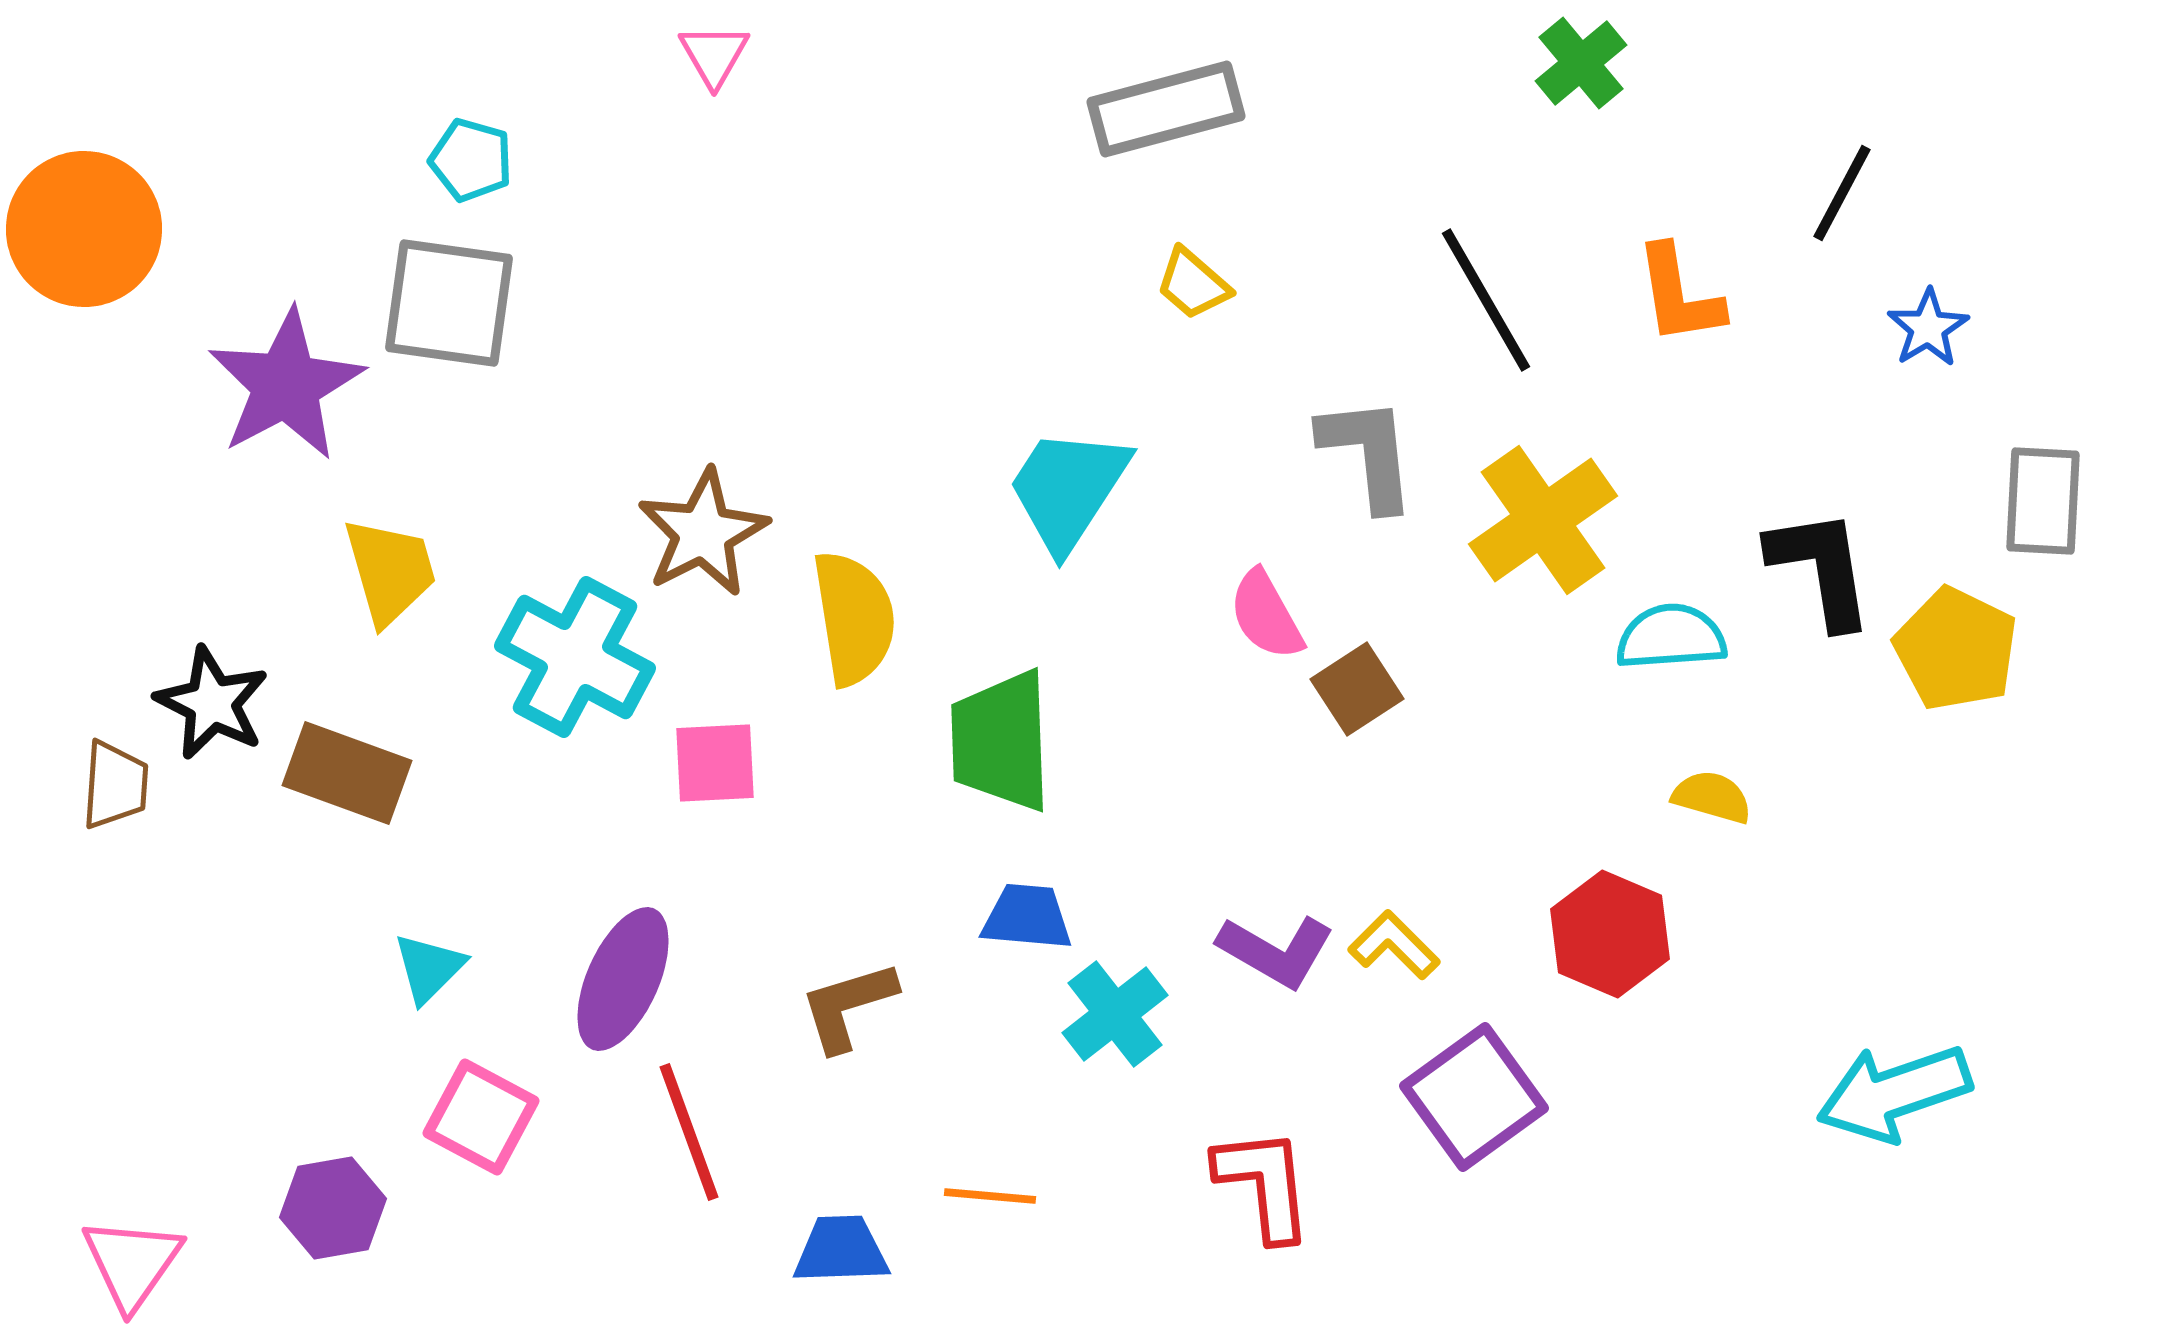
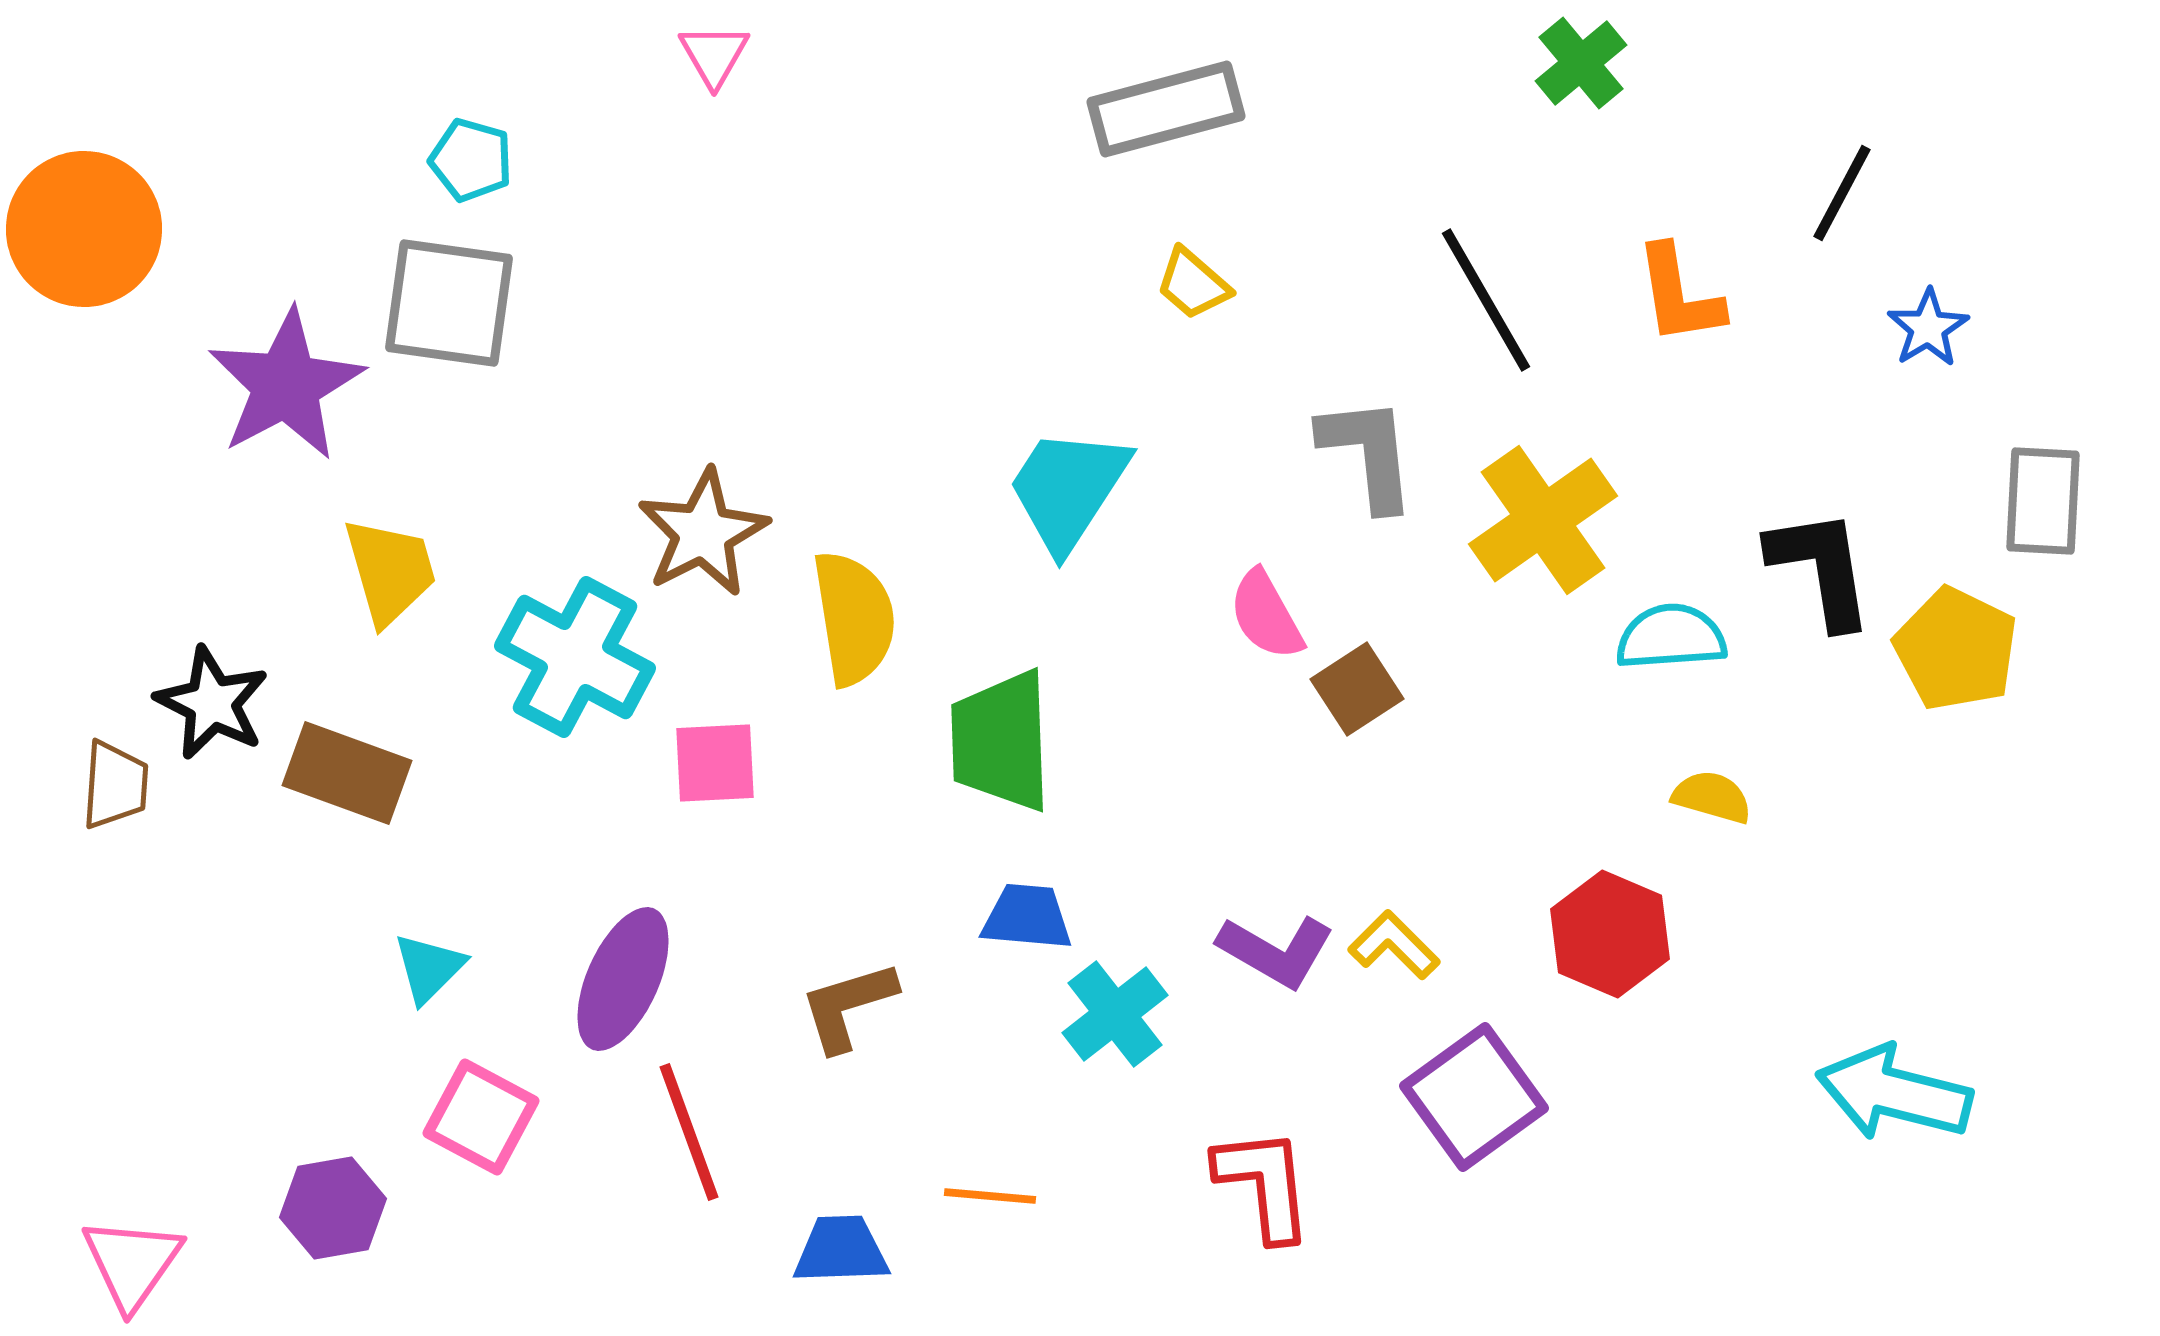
cyan arrow at (1894, 1093): rotated 33 degrees clockwise
